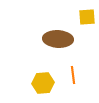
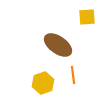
brown ellipse: moved 6 px down; rotated 32 degrees clockwise
yellow hexagon: rotated 15 degrees counterclockwise
